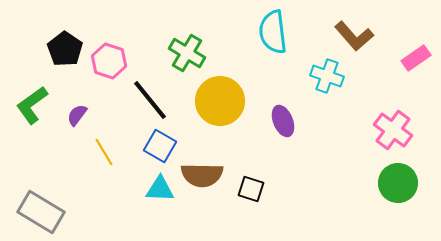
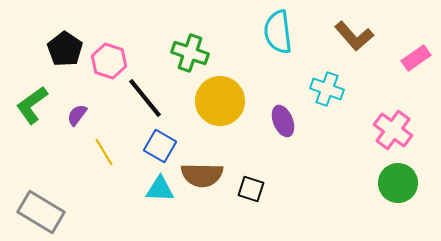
cyan semicircle: moved 5 px right
green cross: moved 3 px right; rotated 12 degrees counterclockwise
cyan cross: moved 13 px down
black line: moved 5 px left, 2 px up
